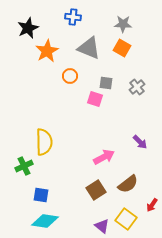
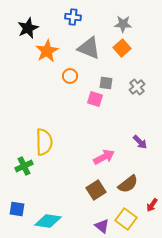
orange square: rotated 18 degrees clockwise
blue square: moved 24 px left, 14 px down
cyan diamond: moved 3 px right
